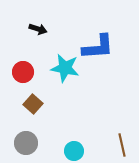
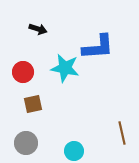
brown square: rotated 36 degrees clockwise
brown line: moved 12 px up
